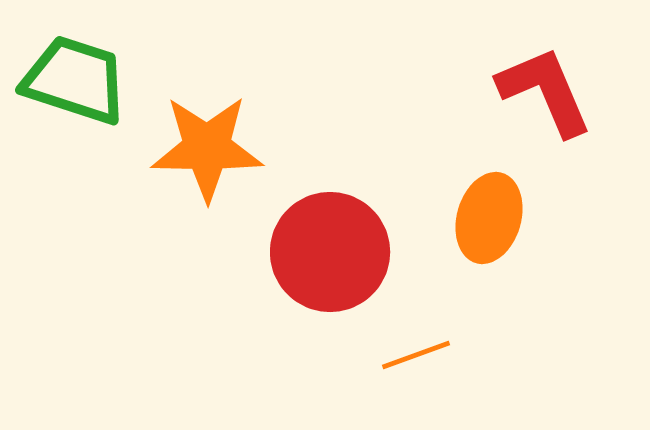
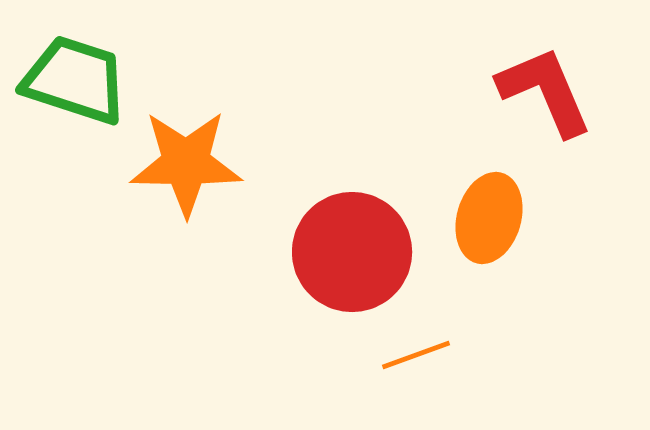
orange star: moved 21 px left, 15 px down
red circle: moved 22 px right
